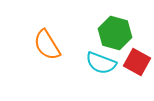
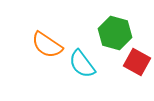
orange semicircle: rotated 24 degrees counterclockwise
cyan semicircle: moved 19 px left, 1 px down; rotated 32 degrees clockwise
